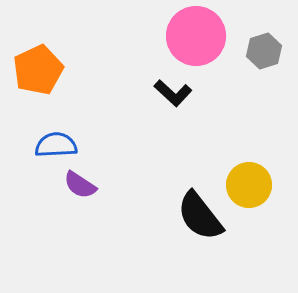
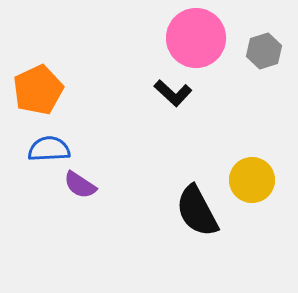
pink circle: moved 2 px down
orange pentagon: moved 20 px down
blue semicircle: moved 7 px left, 4 px down
yellow circle: moved 3 px right, 5 px up
black semicircle: moved 3 px left, 5 px up; rotated 10 degrees clockwise
